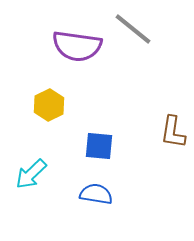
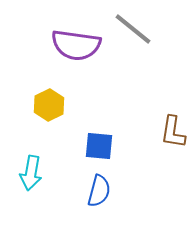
purple semicircle: moved 1 px left, 1 px up
cyan arrow: moved 1 px up; rotated 36 degrees counterclockwise
blue semicircle: moved 3 px right, 3 px up; rotated 96 degrees clockwise
